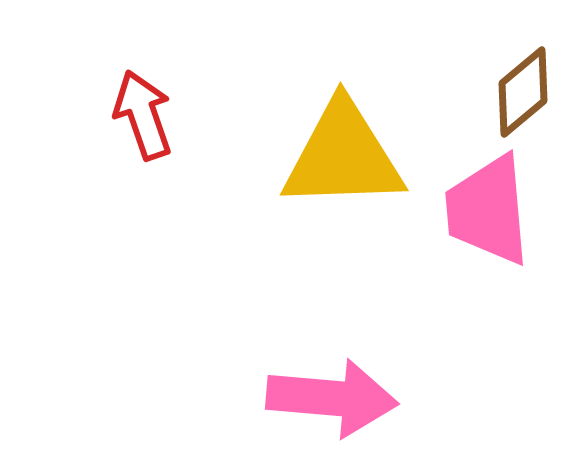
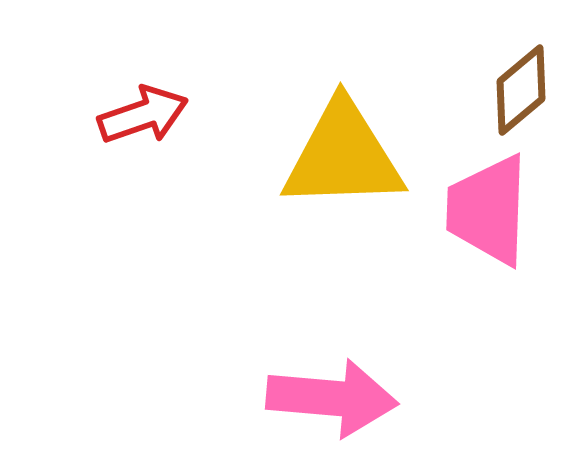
brown diamond: moved 2 px left, 2 px up
red arrow: rotated 90 degrees clockwise
pink trapezoid: rotated 7 degrees clockwise
